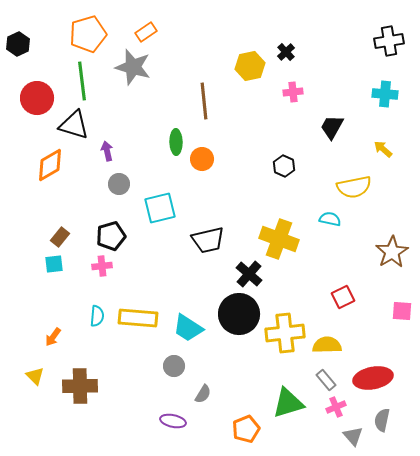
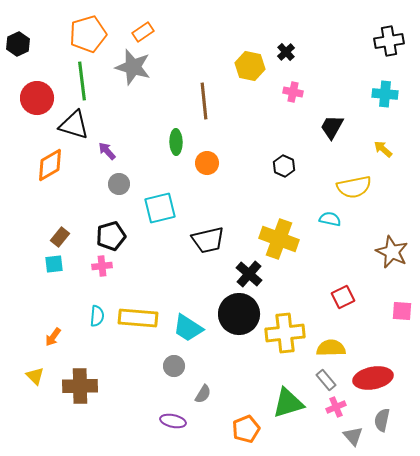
orange rectangle at (146, 32): moved 3 px left
yellow hexagon at (250, 66): rotated 24 degrees clockwise
pink cross at (293, 92): rotated 18 degrees clockwise
purple arrow at (107, 151): rotated 30 degrees counterclockwise
orange circle at (202, 159): moved 5 px right, 4 px down
brown star at (392, 252): rotated 16 degrees counterclockwise
yellow semicircle at (327, 345): moved 4 px right, 3 px down
